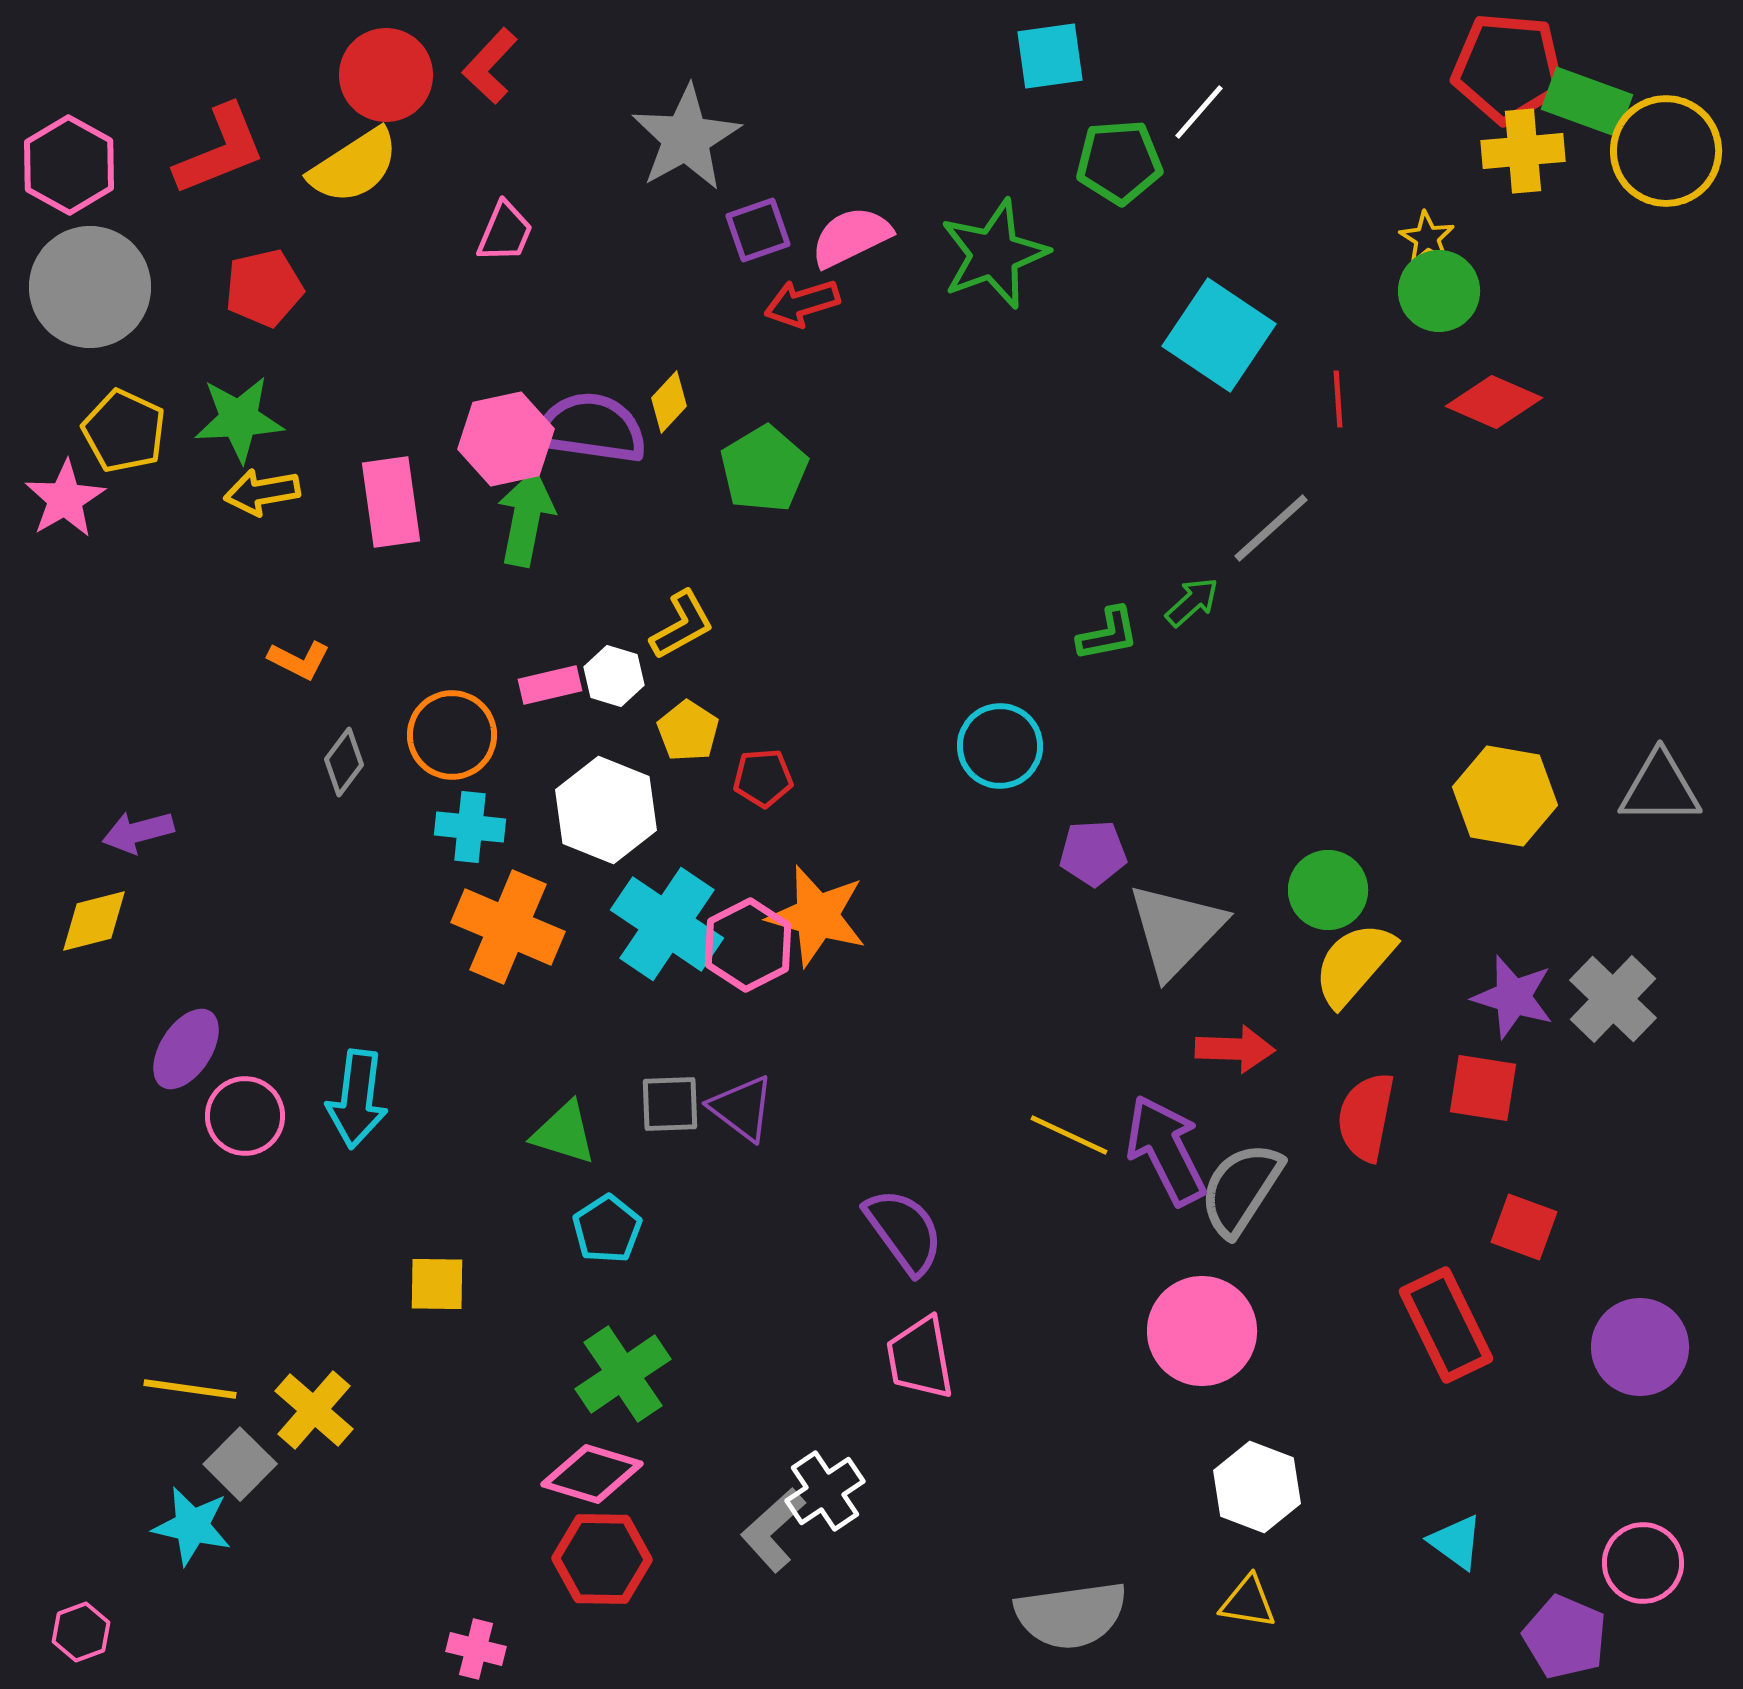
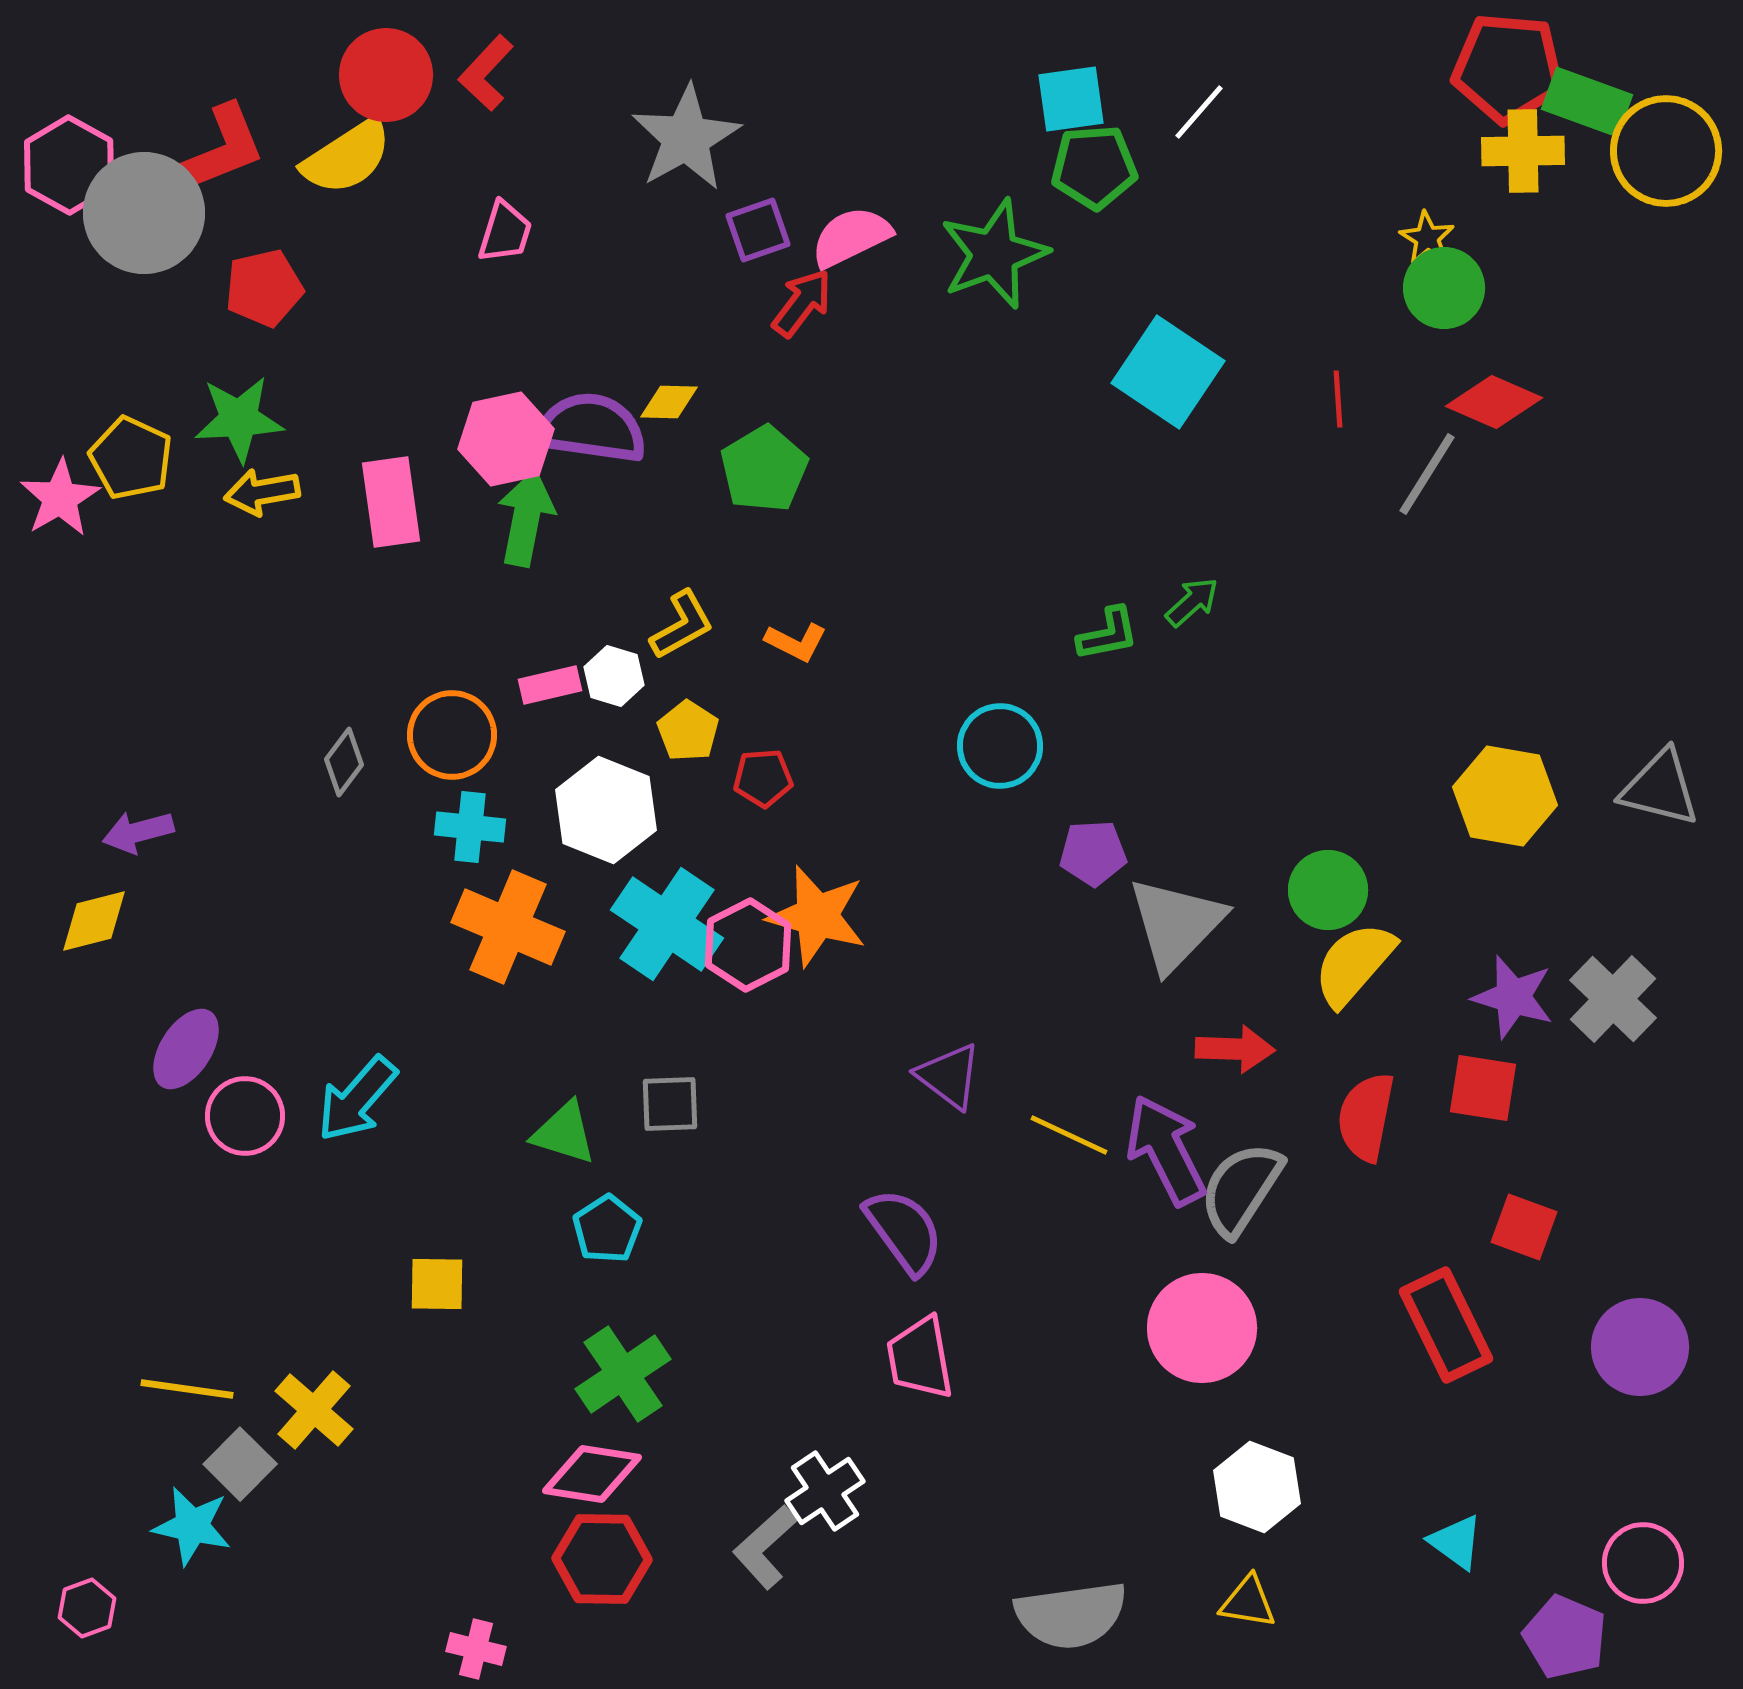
cyan square at (1050, 56): moved 21 px right, 43 px down
red L-shape at (490, 66): moved 4 px left, 7 px down
yellow cross at (1523, 151): rotated 4 degrees clockwise
green pentagon at (1119, 162): moved 25 px left, 5 px down
yellow semicircle at (354, 166): moved 7 px left, 9 px up
pink trapezoid at (505, 232): rotated 6 degrees counterclockwise
gray circle at (90, 287): moved 54 px right, 74 px up
green circle at (1439, 291): moved 5 px right, 3 px up
red arrow at (802, 303): rotated 144 degrees clockwise
cyan square at (1219, 335): moved 51 px left, 37 px down
yellow diamond at (669, 402): rotated 48 degrees clockwise
yellow pentagon at (124, 431): moved 7 px right, 27 px down
pink star at (65, 499): moved 5 px left, 1 px up
gray line at (1271, 528): moved 156 px right, 54 px up; rotated 16 degrees counterclockwise
orange L-shape at (299, 660): moved 497 px right, 18 px up
gray triangle at (1660, 788): rotated 14 degrees clockwise
gray triangle at (1176, 930): moved 6 px up
cyan arrow at (357, 1099): rotated 34 degrees clockwise
purple triangle at (742, 1108): moved 207 px right, 32 px up
pink circle at (1202, 1331): moved 3 px up
yellow line at (190, 1389): moved 3 px left
pink diamond at (592, 1474): rotated 8 degrees counterclockwise
gray L-shape at (773, 1530): moved 8 px left, 17 px down
pink hexagon at (81, 1632): moved 6 px right, 24 px up
